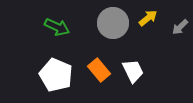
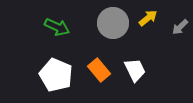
white trapezoid: moved 2 px right, 1 px up
